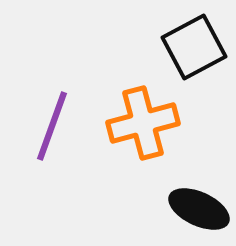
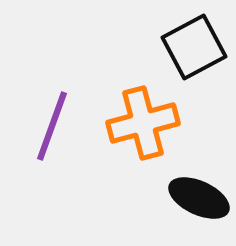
black ellipse: moved 11 px up
